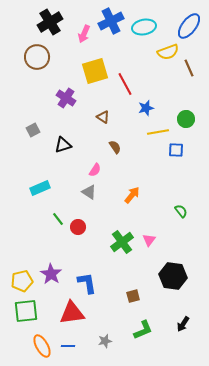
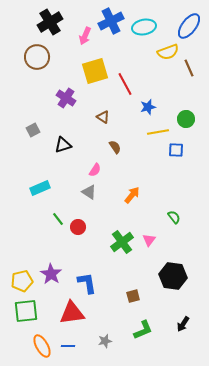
pink arrow: moved 1 px right, 2 px down
blue star: moved 2 px right, 1 px up
green semicircle: moved 7 px left, 6 px down
